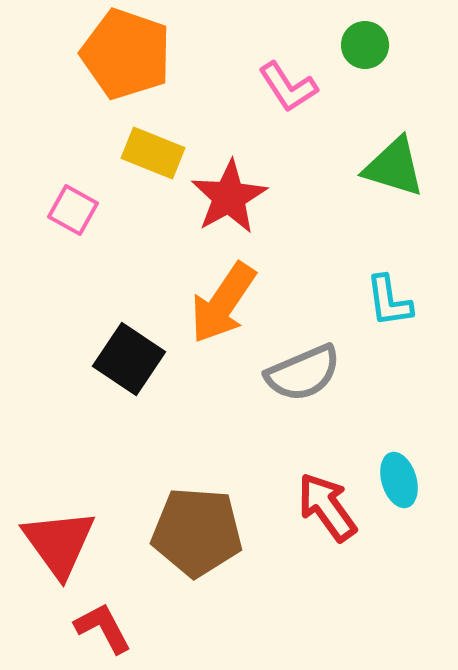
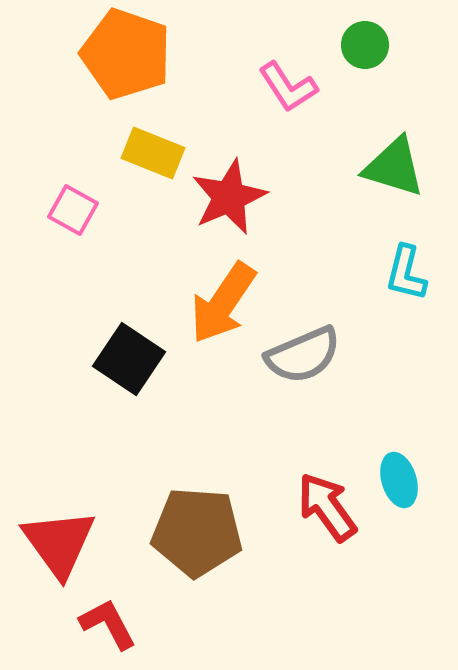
red star: rotated 6 degrees clockwise
cyan L-shape: moved 17 px right, 28 px up; rotated 22 degrees clockwise
gray semicircle: moved 18 px up
red L-shape: moved 5 px right, 4 px up
